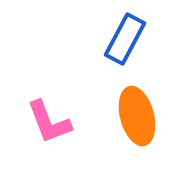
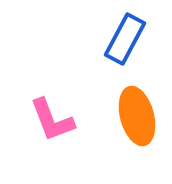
pink L-shape: moved 3 px right, 2 px up
